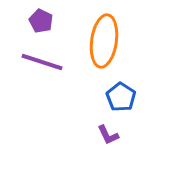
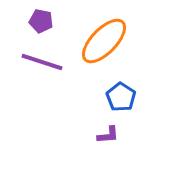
purple pentagon: rotated 15 degrees counterclockwise
orange ellipse: rotated 36 degrees clockwise
purple L-shape: rotated 70 degrees counterclockwise
